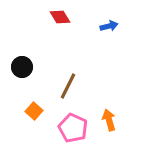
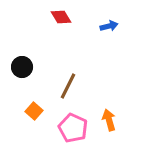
red diamond: moved 1 px right
